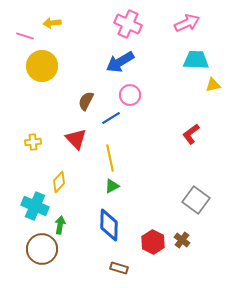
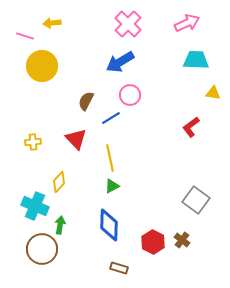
pink cross: rotated 20 degrees clockwise
yellow triangle: moved 8 px down; rotated 21 degrees clockwise
red L-shape: moved 7 px up
